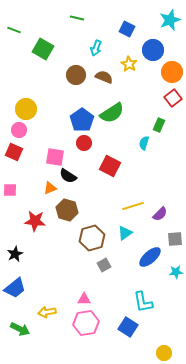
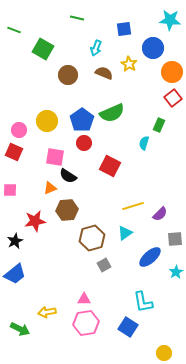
cyan star at (170, 20): rotated 25 degrees clockwise
blue square at (127, 29): moved 3 px left; rotated 35 degrees counterclockwise
blue circle at (153, 50): moved 2 px up
brown circle at (76, 75): moved 8 px left
brown semicircle at (104, 77): moved 4 px up
yellow circle at (26, 109): moved 21 px right, 12 px down
green semicircle at (112, 113): rotated 10 degrees clockwise
brown hexagon at (67, 210): rotated 20 degrees counterclockwise
red star at (35, 221): rotated 15 degrees counterclockwise
black star at (15, 254): moved 13 px up
cyan star at (176, 272): rotated 24 degrees counterclockwise
blue trapezoid at (15, 288): moved 14 px up
